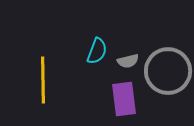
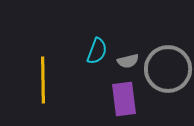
gray circle: moved 2 px up
